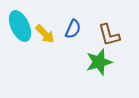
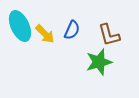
blue semicircle: moved 1 px left, 1 px down
